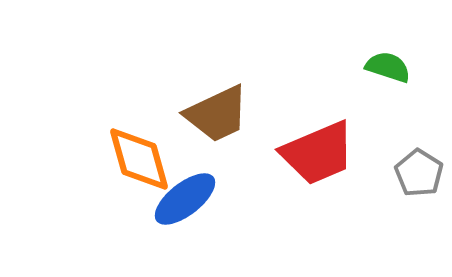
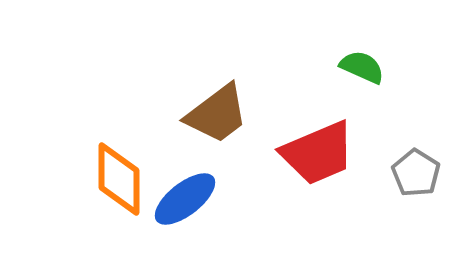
green semicircle: moved 26 px left; rotated 6 degrees clockwise
brown trapezoid: rotated 12 degrees counterclockwise
orange diamond: moved 20 px left, 20 px down; rotated 16 degrees clockwise
gray pentagon: moved 3 px left
